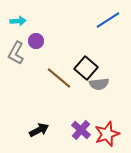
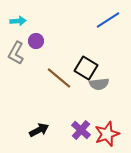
black square: rotated 10 degrees counterclockwise
